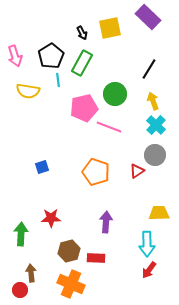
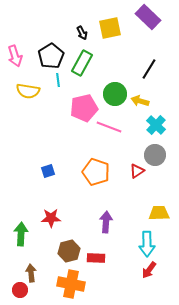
yellow arrow: moved 13 px left; rotated 54 degrees counterclockwise
blue square: moved 6 px right, 4 px down
orange cross: rotated 12 degrees counterclockwise
